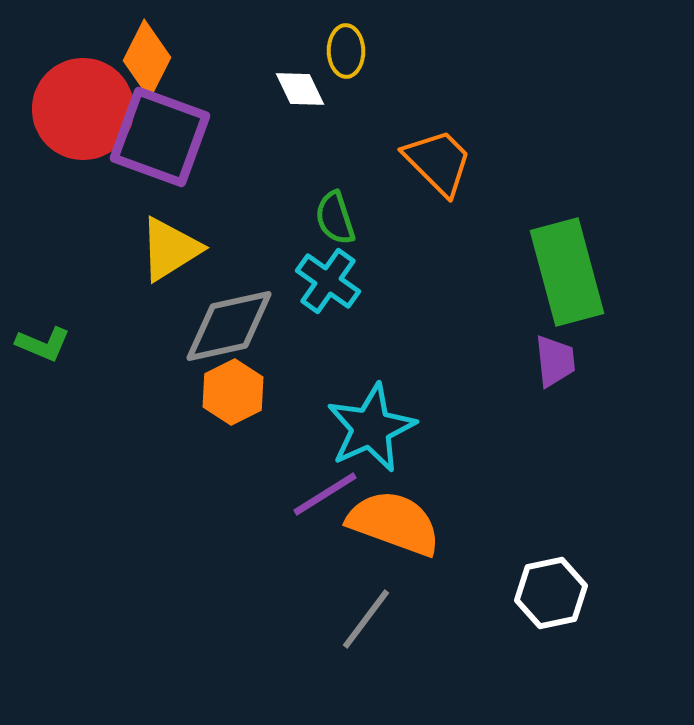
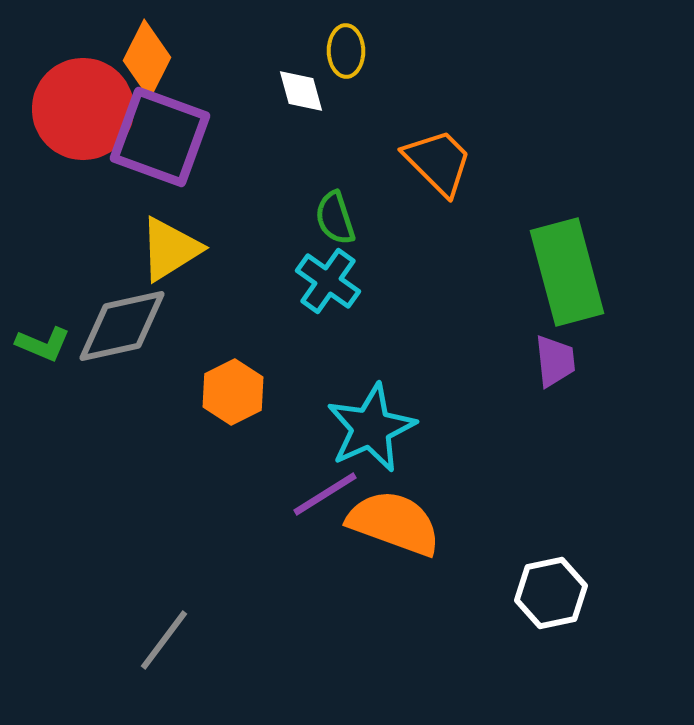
white diamond: moved 1 px right, 2 px down; rotated 10 degrees clockwise
gray diamond: moved 107 px left
gray line: moved 202 px left, 21 px down
